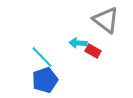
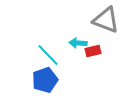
gray triangle: rotated 16 degrees counterclockwise
red rectangle: rotated 42 degrees counterclockwise
cyan line: moved 6 px right, 2 px up
